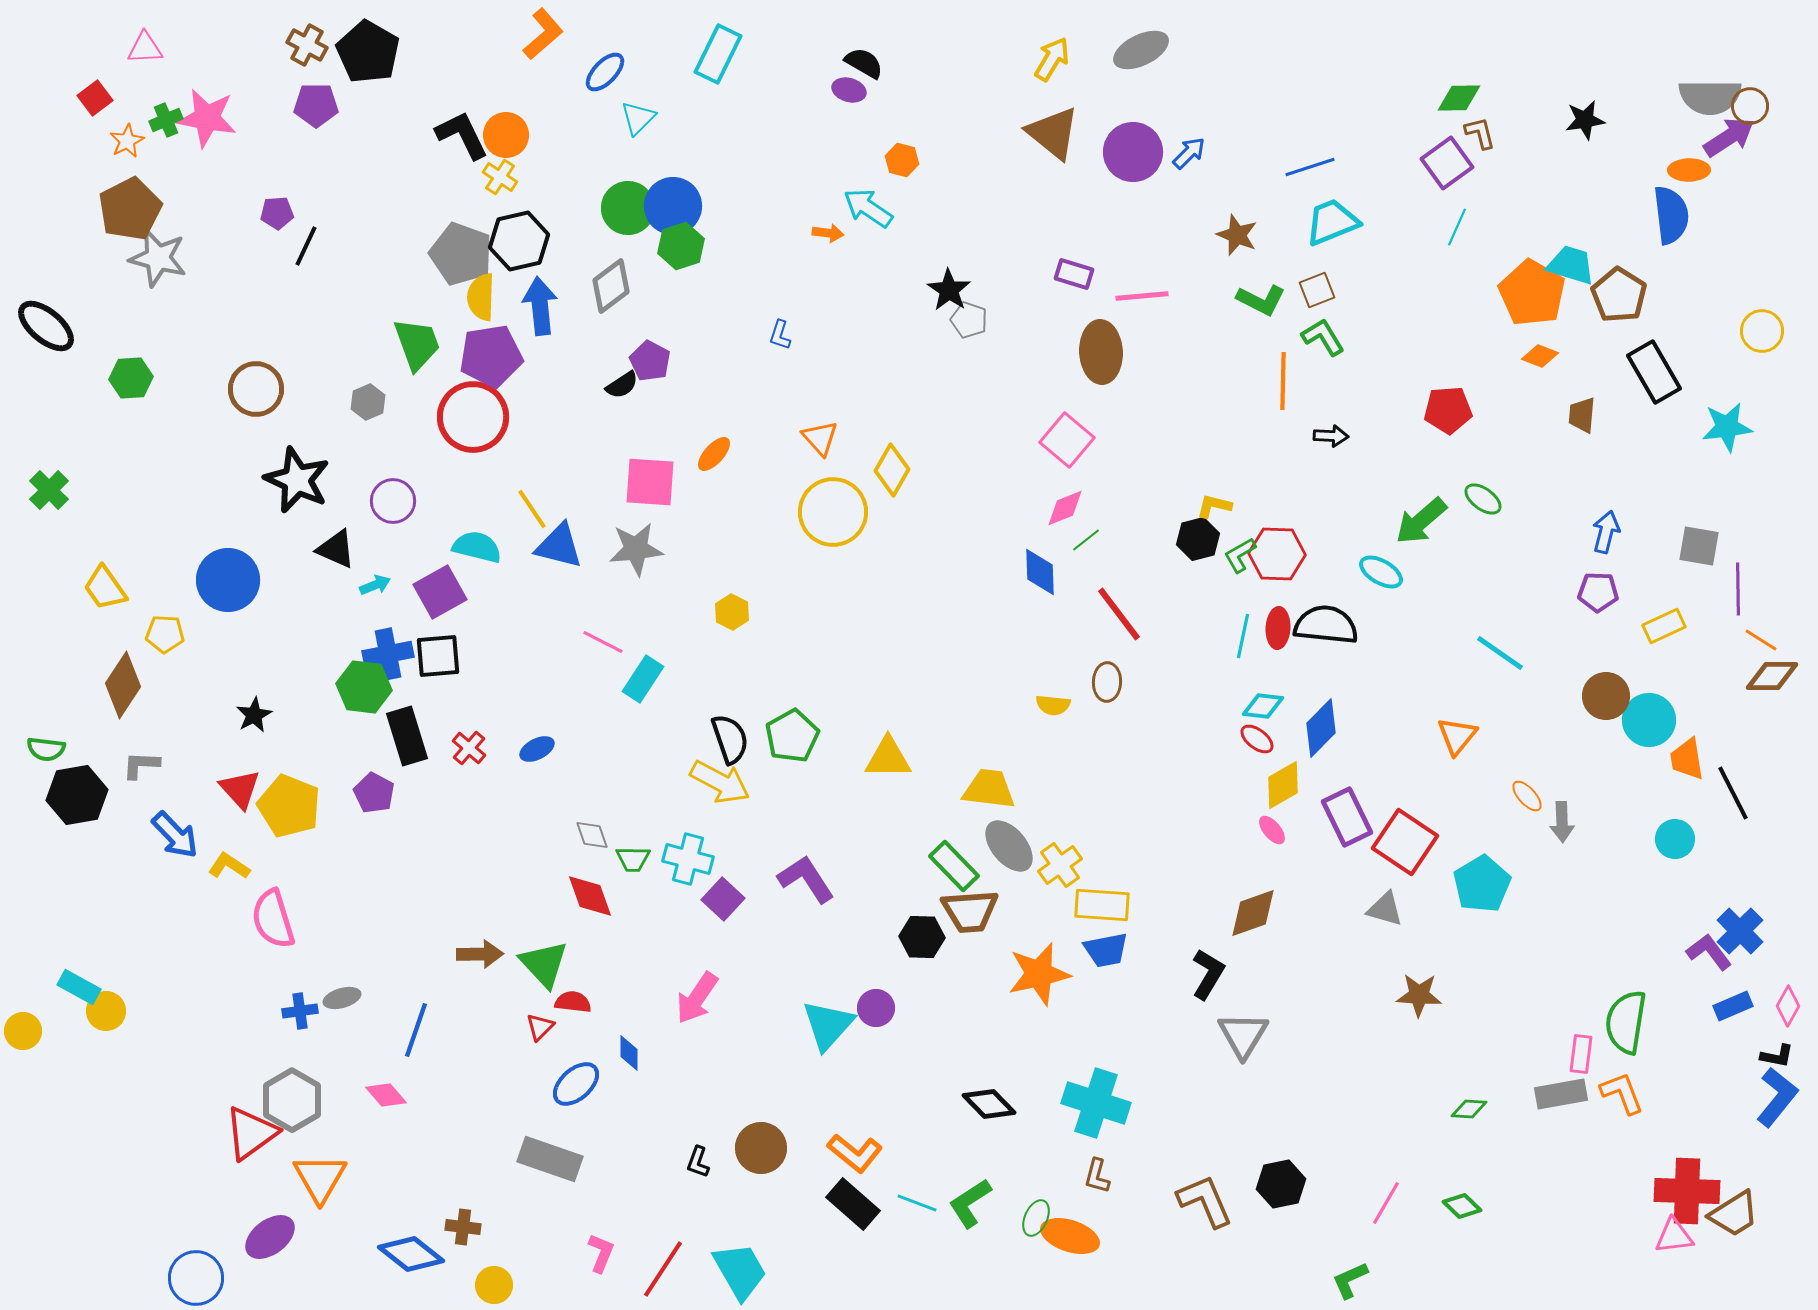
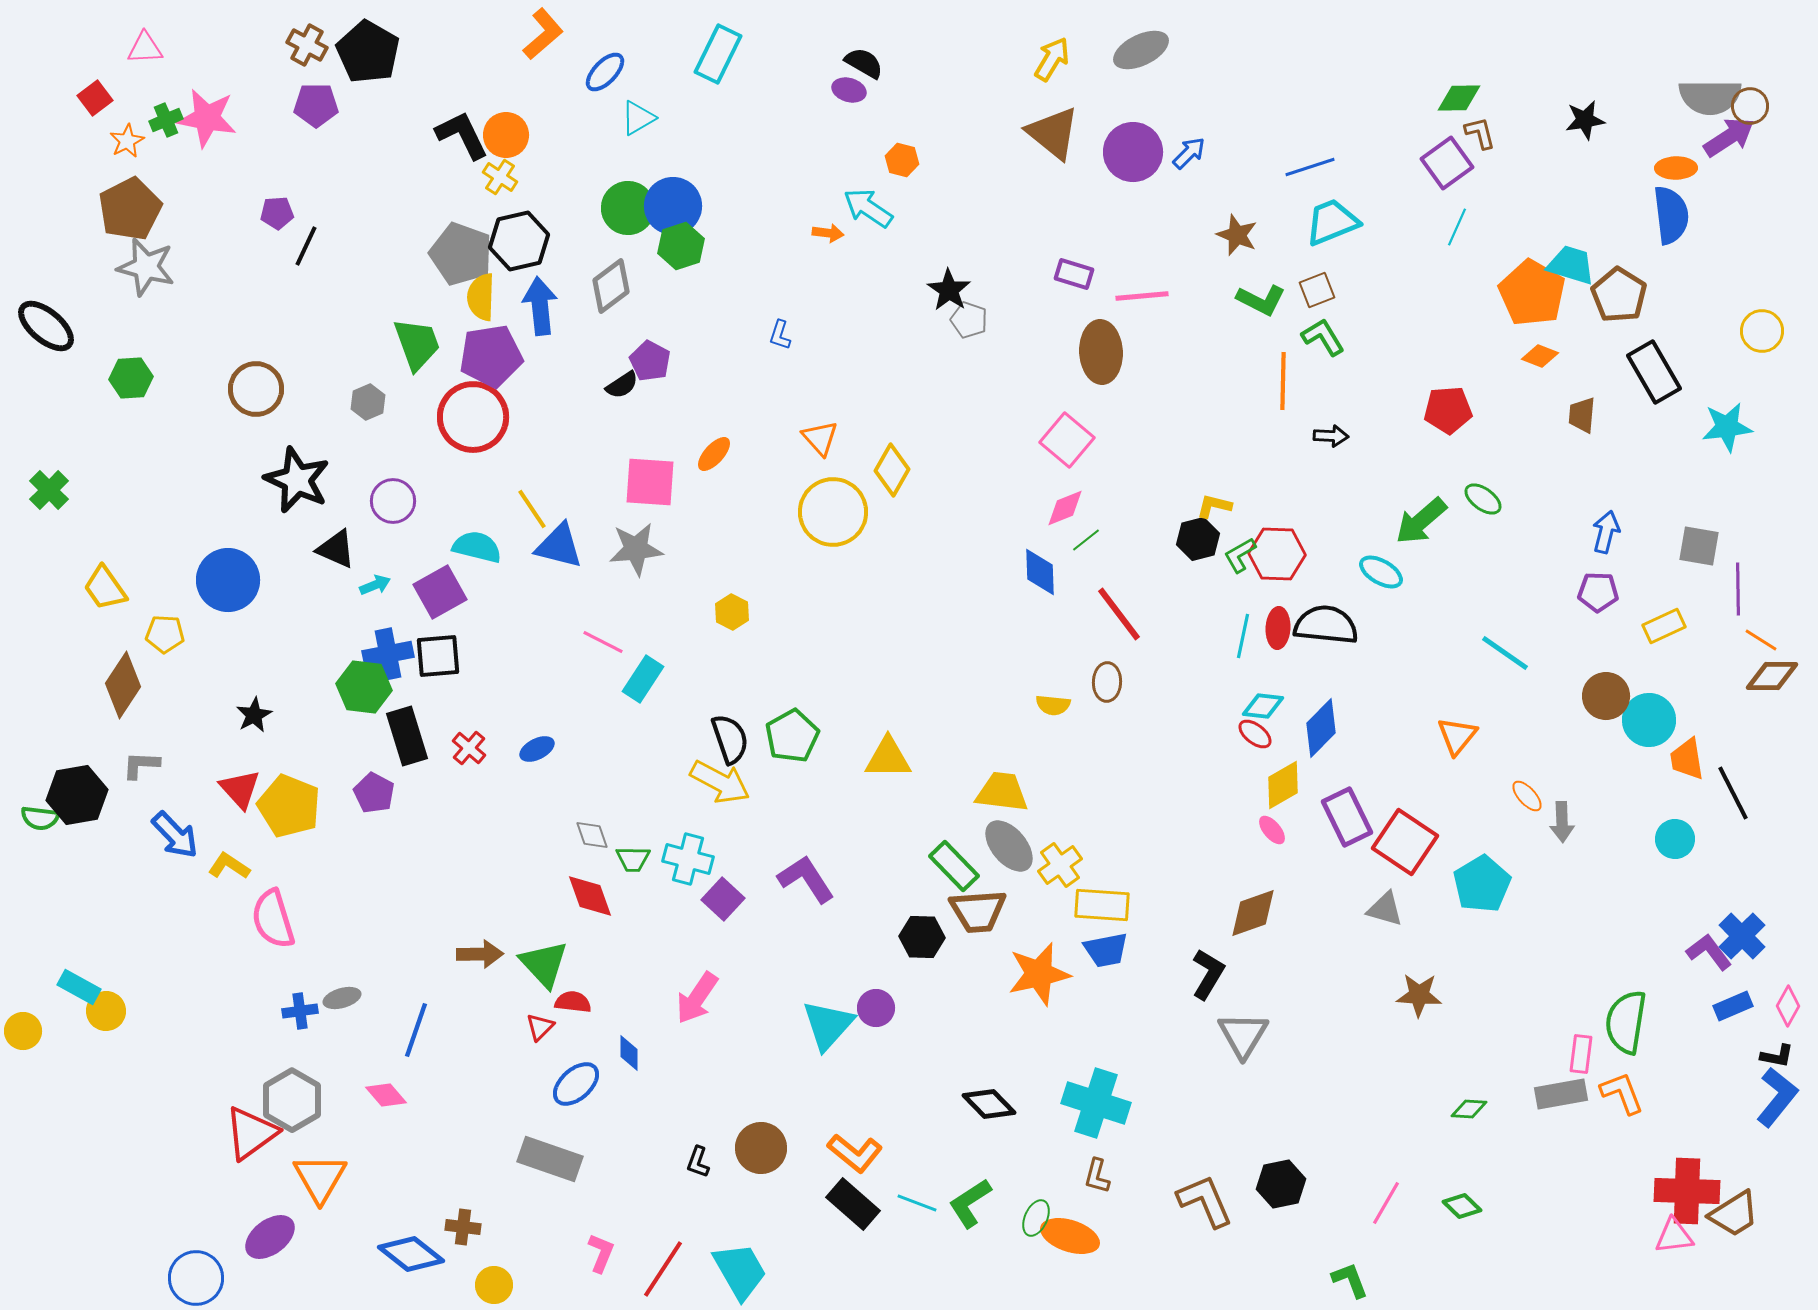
cyan triangle at (638, 118): rotated 15 degrees clockwise
orange ellipse at (1689, 170): moved 13 px left, 2 px up
gray star at (158, 258): moved 12 px left, 9 px down
cyan line at (1500, 653): moved 5 px right
red ellipse at (1257, 739): moved 2 px left, 5 px up
green semicircle at (46, 749): moved 6 px left, 69 px down
yellow trapezoid at (989, 789): moved 13 px right, 3 px down
brown trapezoid at (970, 911): moved 8 px right
blue cross at (1740, 931): moved 2 px right, 5 px down
green L-shape at (1350, 1280): rotated 93 degrees clockwise
